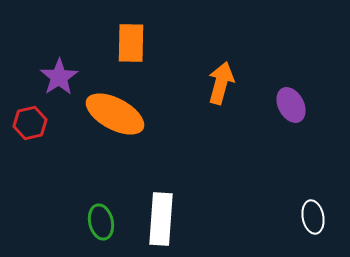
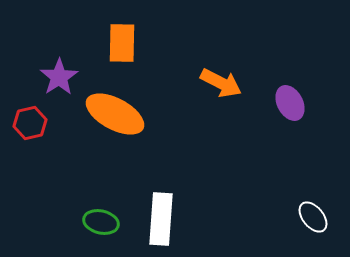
orange rectangle: moved 9 px left
orange arrow: rotated 102 degrees clockwise
purple ellipse: moved 1 px left, 2 px up
white ellipse: rotated 28 degrees counterclockwise
green ellipse: rotated 64 degrees counterclockwise
